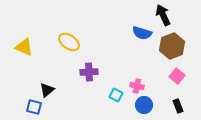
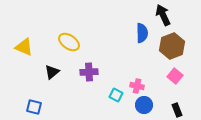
blue semicircle: rotated 108 degrees counterclockwise
pink square: moved 2 px left
black triangle: moved 5 px right, 18 px up
black rectangle: moved 1 px left, 4 px down
